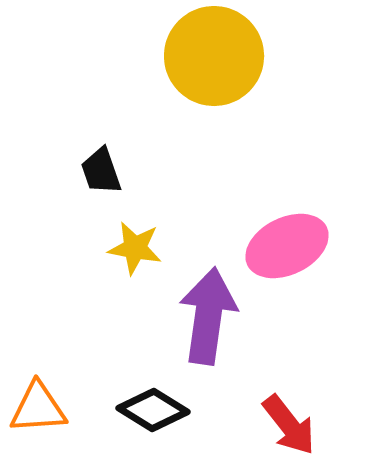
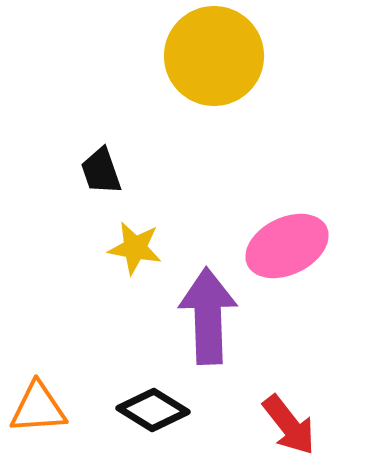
purple arrow: rotated 10 degrees counterclockwise
